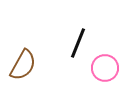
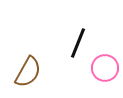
brown semicircle: moved 5 px right, 7 px down
